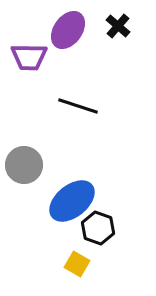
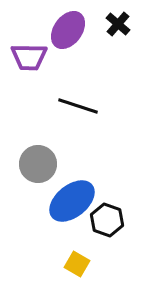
black cross: moved 2 px up
gray circle: moved 14 px right, 1 px up
black hexagon: moved 9 px right, 8 px up
